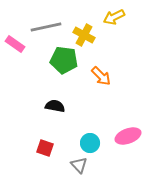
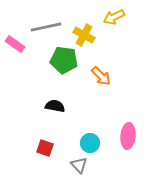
pink ellipse: rotated 65 degrees counterclockwise
